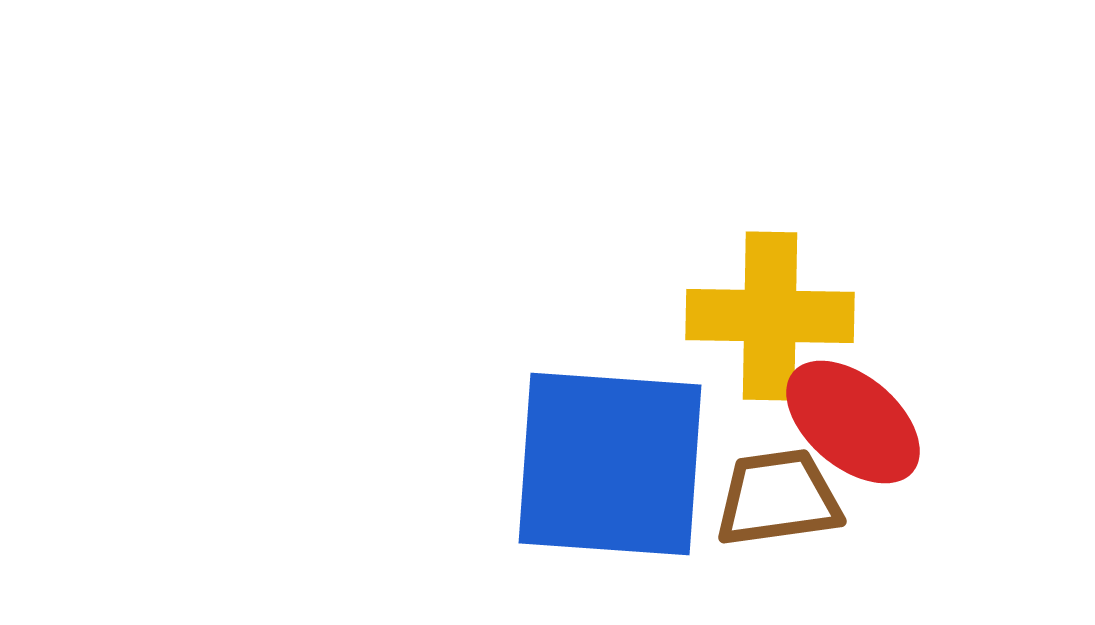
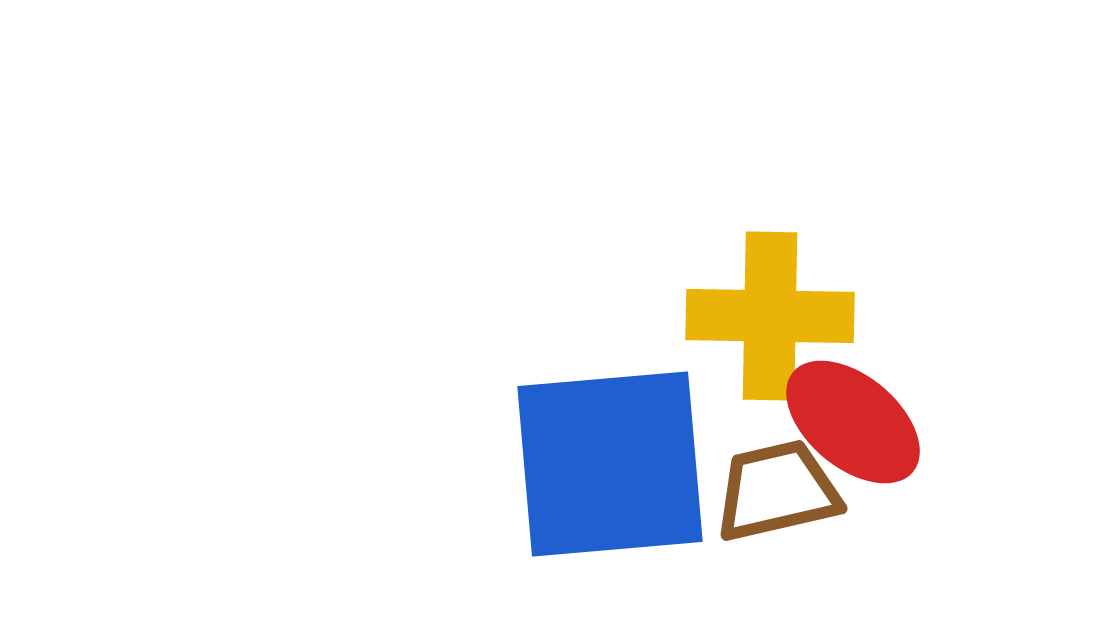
blue square: rotated 9 degrees counterclockwise
brown trapezoid: moved 1 px left, 7 px up; rotated 5 degrees counterclockwise
